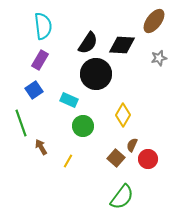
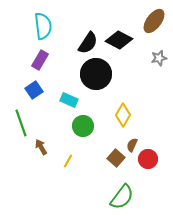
black diamond: moved 3 px left, 5 px up; rotated 24 degrees clockwise
